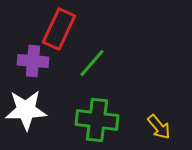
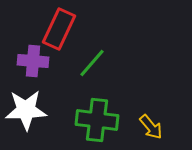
yellow arrow: moved 8 px left
